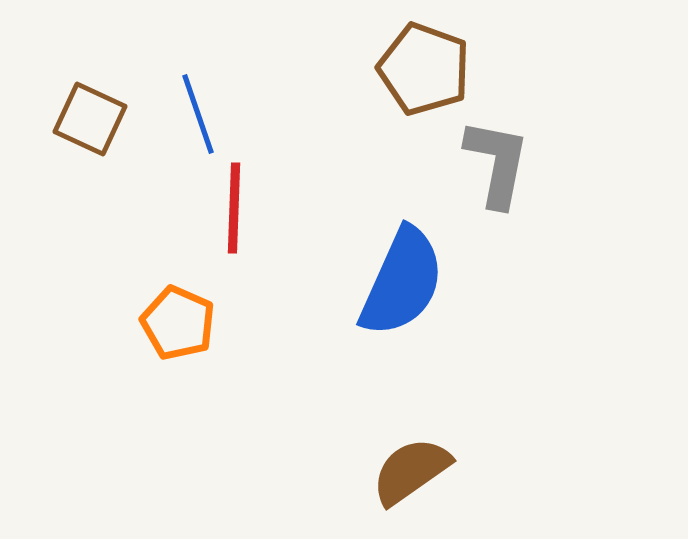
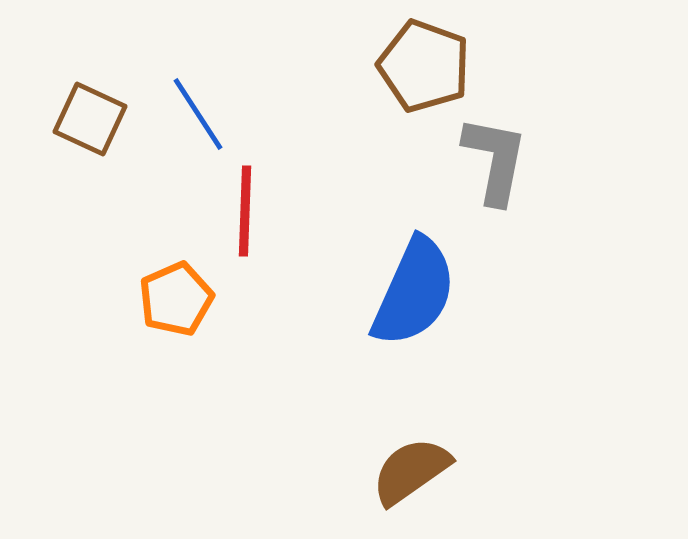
brown pentagon: moved 3 px up
blue line: rotated 14 degrees counterclockwise
gray L-shape: moved 2 px left, 3 px up
red line: moved 11 px right, 3 px down
blue semicircle: moved 12 px right, 10 px down
orange pentagon: moved 2 px left, 24 px up; rotated 24 degrees clockwise
